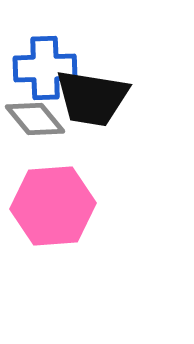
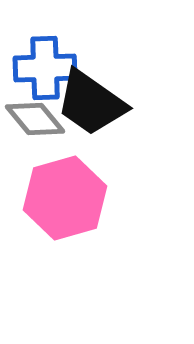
black trapezoid: moved 1 px left, 5 px down; rotated 26 degrees clockwise
pink hexagon: moved 12 px right, 8 px up; rotated 12 degrees counterclockwise
